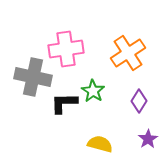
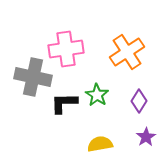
orange cross: moved 1 px left, 1 px up
green star: moved 4 px right, 4 px down
purple star: moved 2 px left, 2 px up
yellow semicircle: rotated 25 degrees counterclockwise
